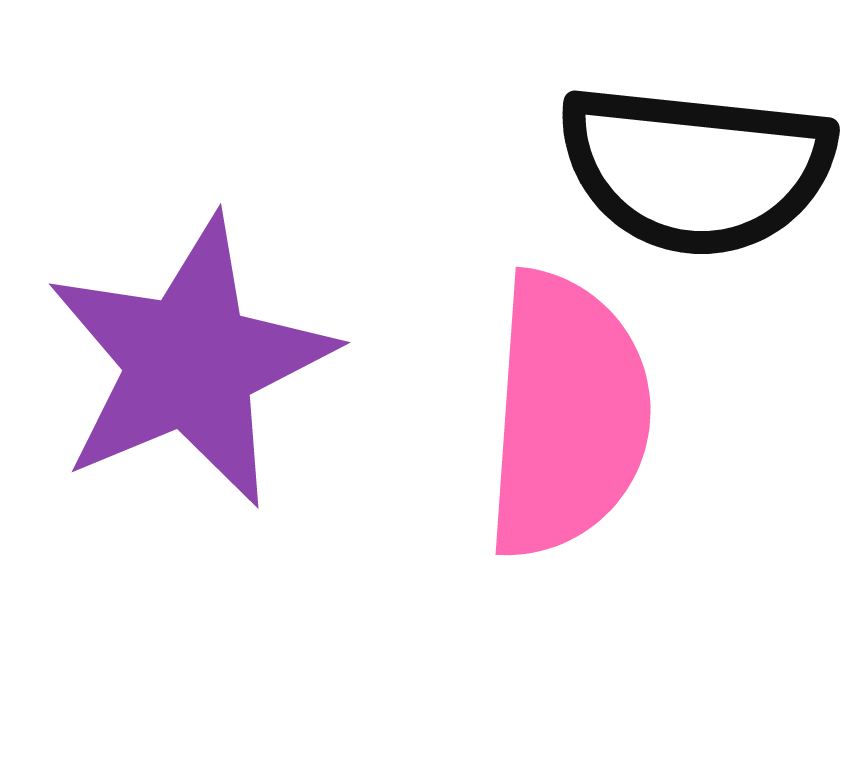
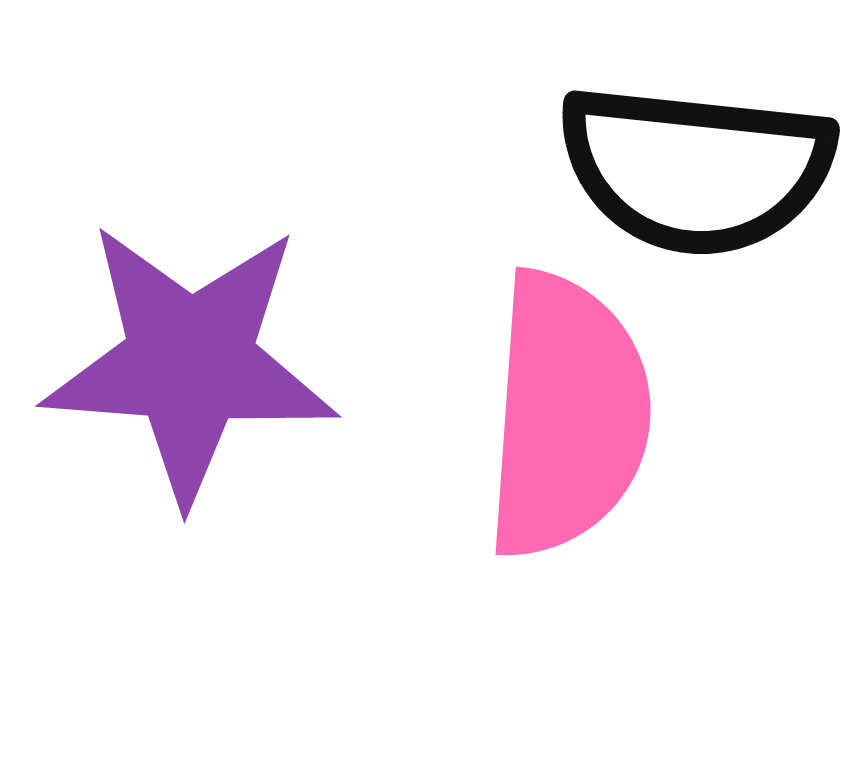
purple star: rotated 27 degrees clockwise
